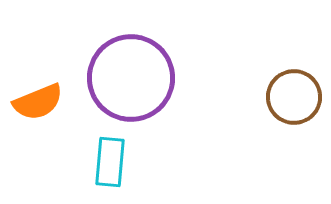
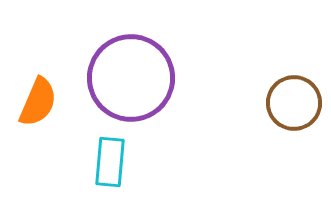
brown circle: moved 6 px down
orange semicircle: rotated 45 degrees counterclockwise
